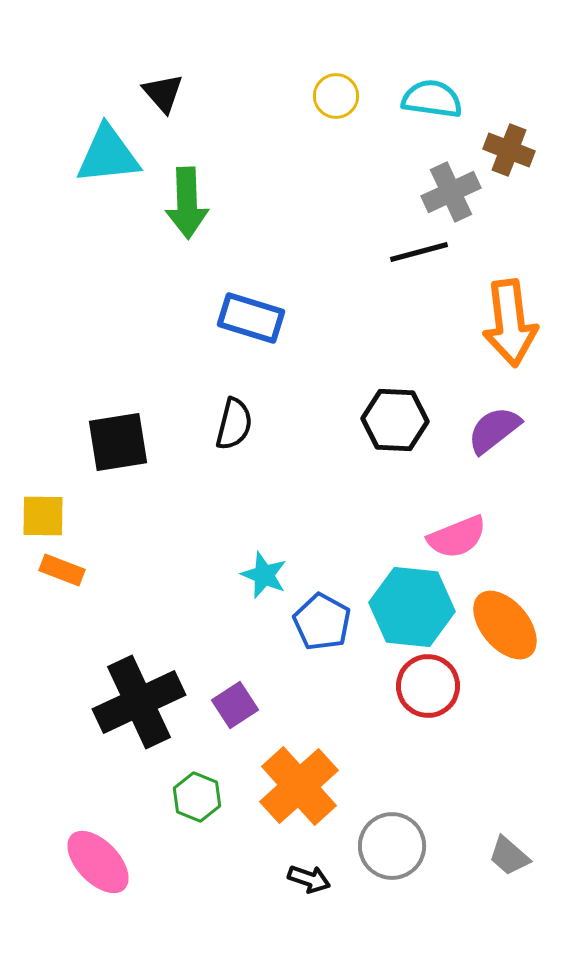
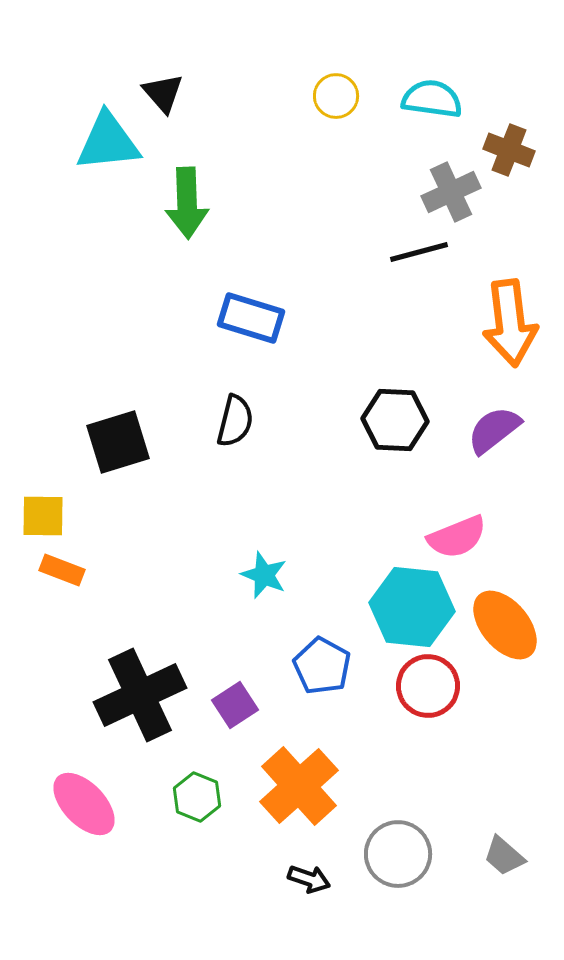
cyan triangle: moved 13 px up
black semicircle: moved 1 px right, 3 px up
black square: rotated 8 degrees counterclockwise
blue pentagon: moved 44 px down
black cross: moved 1 px right, 7 px up
gray circle: moved 6 px right, 8 px down
gray trapezoid: moved 5 px left
pink ellipse: moved 14 px left, 58 px up
